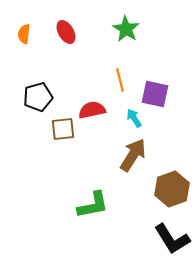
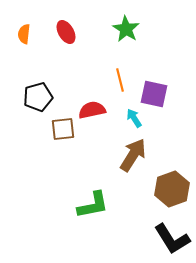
purple square: moved 1 px left
